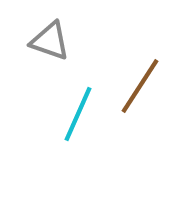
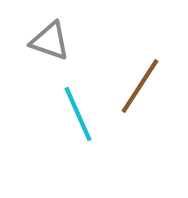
cyan line: rotated 48 degrees counterclockwise
